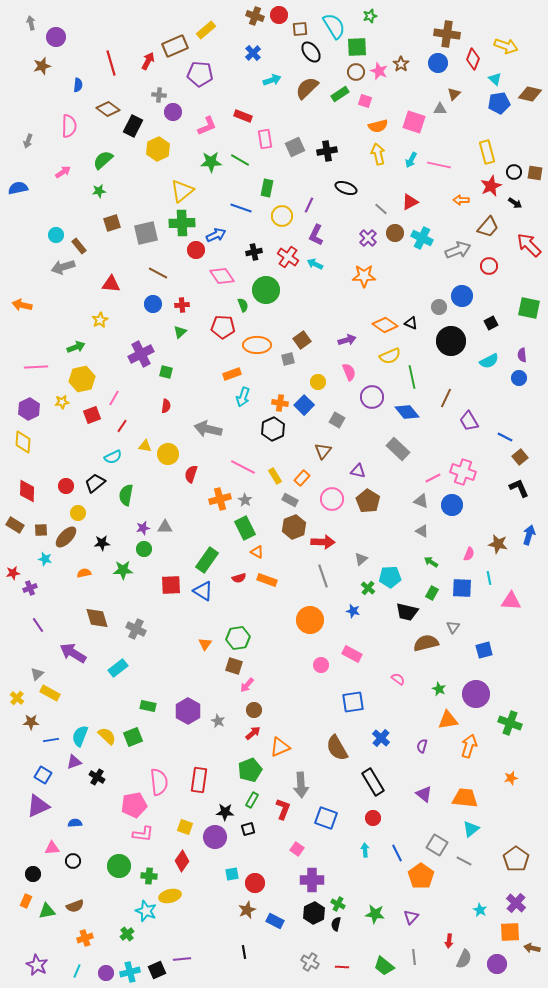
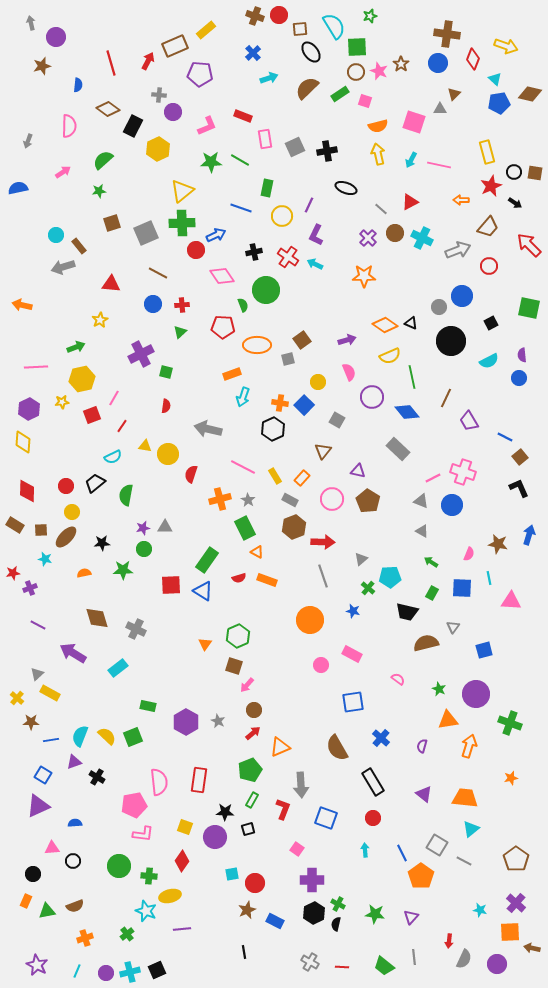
cyan arrow at (272, 80): moved 3 px left, 2 px up
gray square at (146, 233): rotated 10 degrees counterclockwise
gray star at (245, 500): moved 3 px right
yellow circle at (78, 513): moved 6 px left, 1 px up
purple line at (38, 625): rotated 28 degrees counterclockwise
green hexagon at (238, 638): moved 2 px up; rotated 15 degrees counterclockwise
purple hexagon at (188, 711): moved 2 px left, 11 px down
blue line at (397, 853): moved 5 px right
cyan star at (480, 910): rotated 16 degrees counterclockwise
purple line at (182, 959): moved 30 px up
